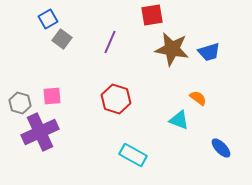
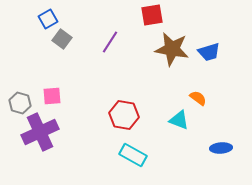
purple line: rotated 10 degrees clockwise
red hexagon: moved 8 px right, 16 px down; rotated 8 degrees counterclockwise
blue ellipse: rotated 50 degrees counterclockwise
